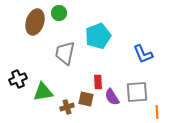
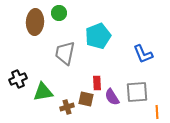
brown ellipse: rotated 15 degrees counterclockwise
red rectangle: moved 1 px left, 1 px down
